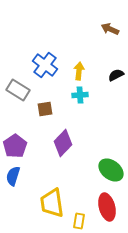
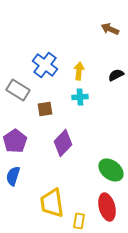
cyan cross: moved 2 px down
purple pentagon: moved 5 px up
